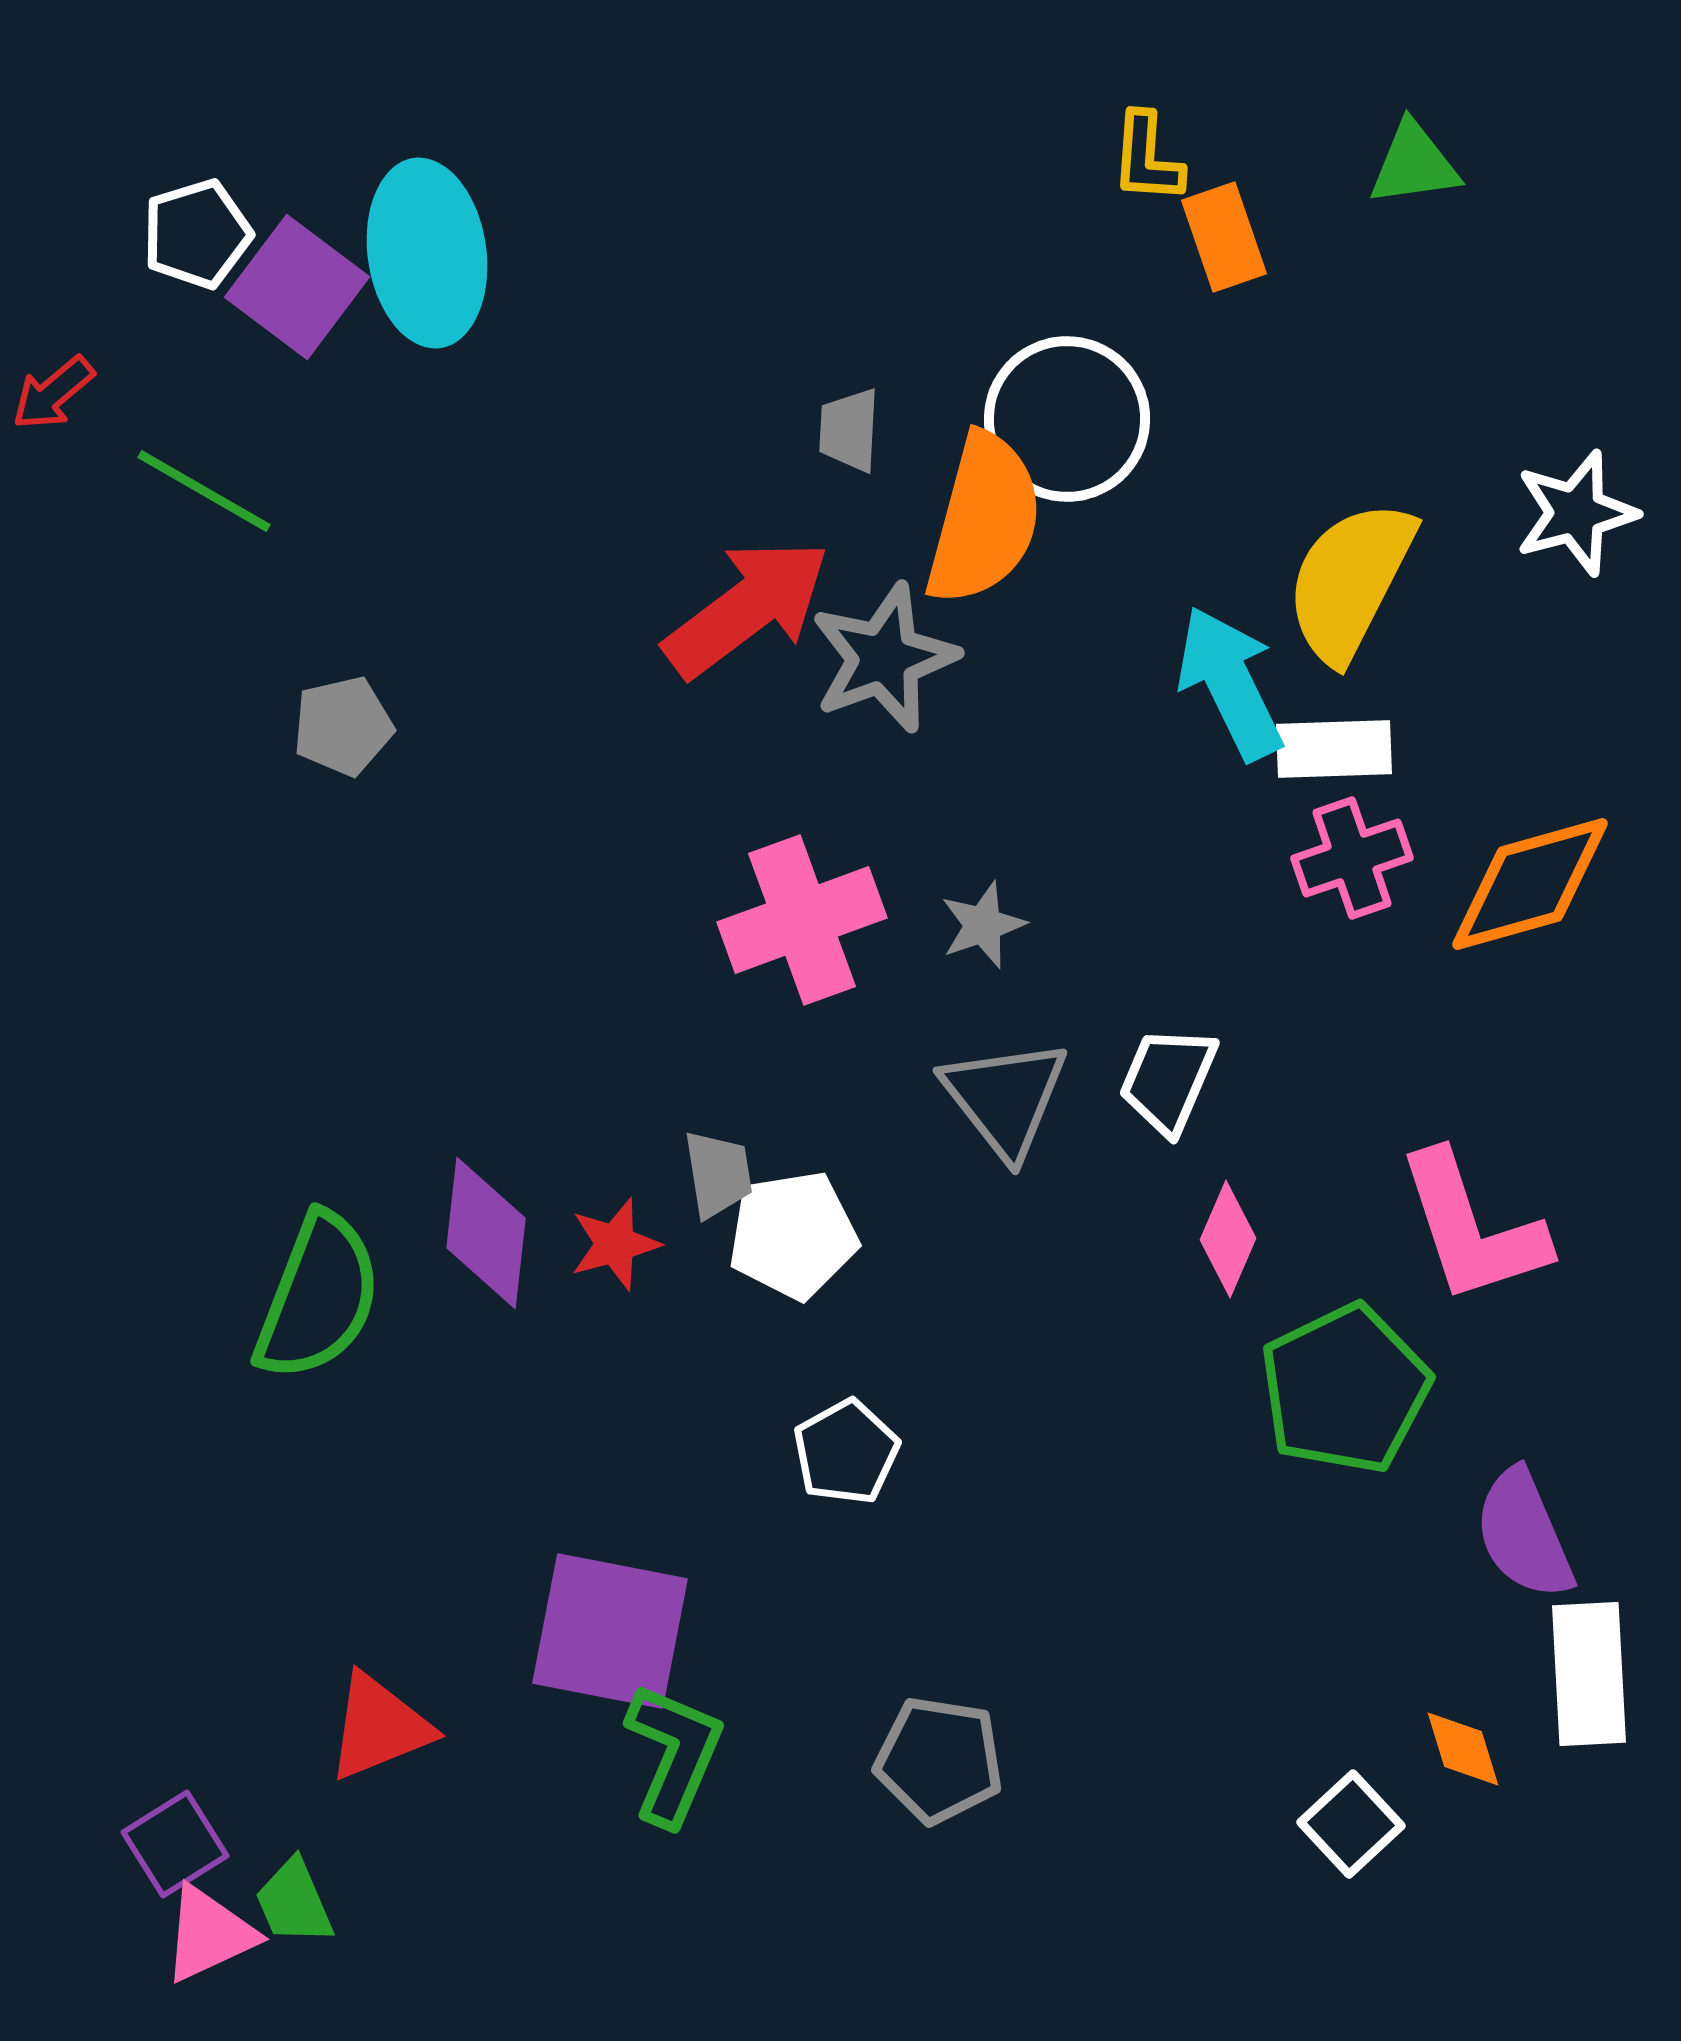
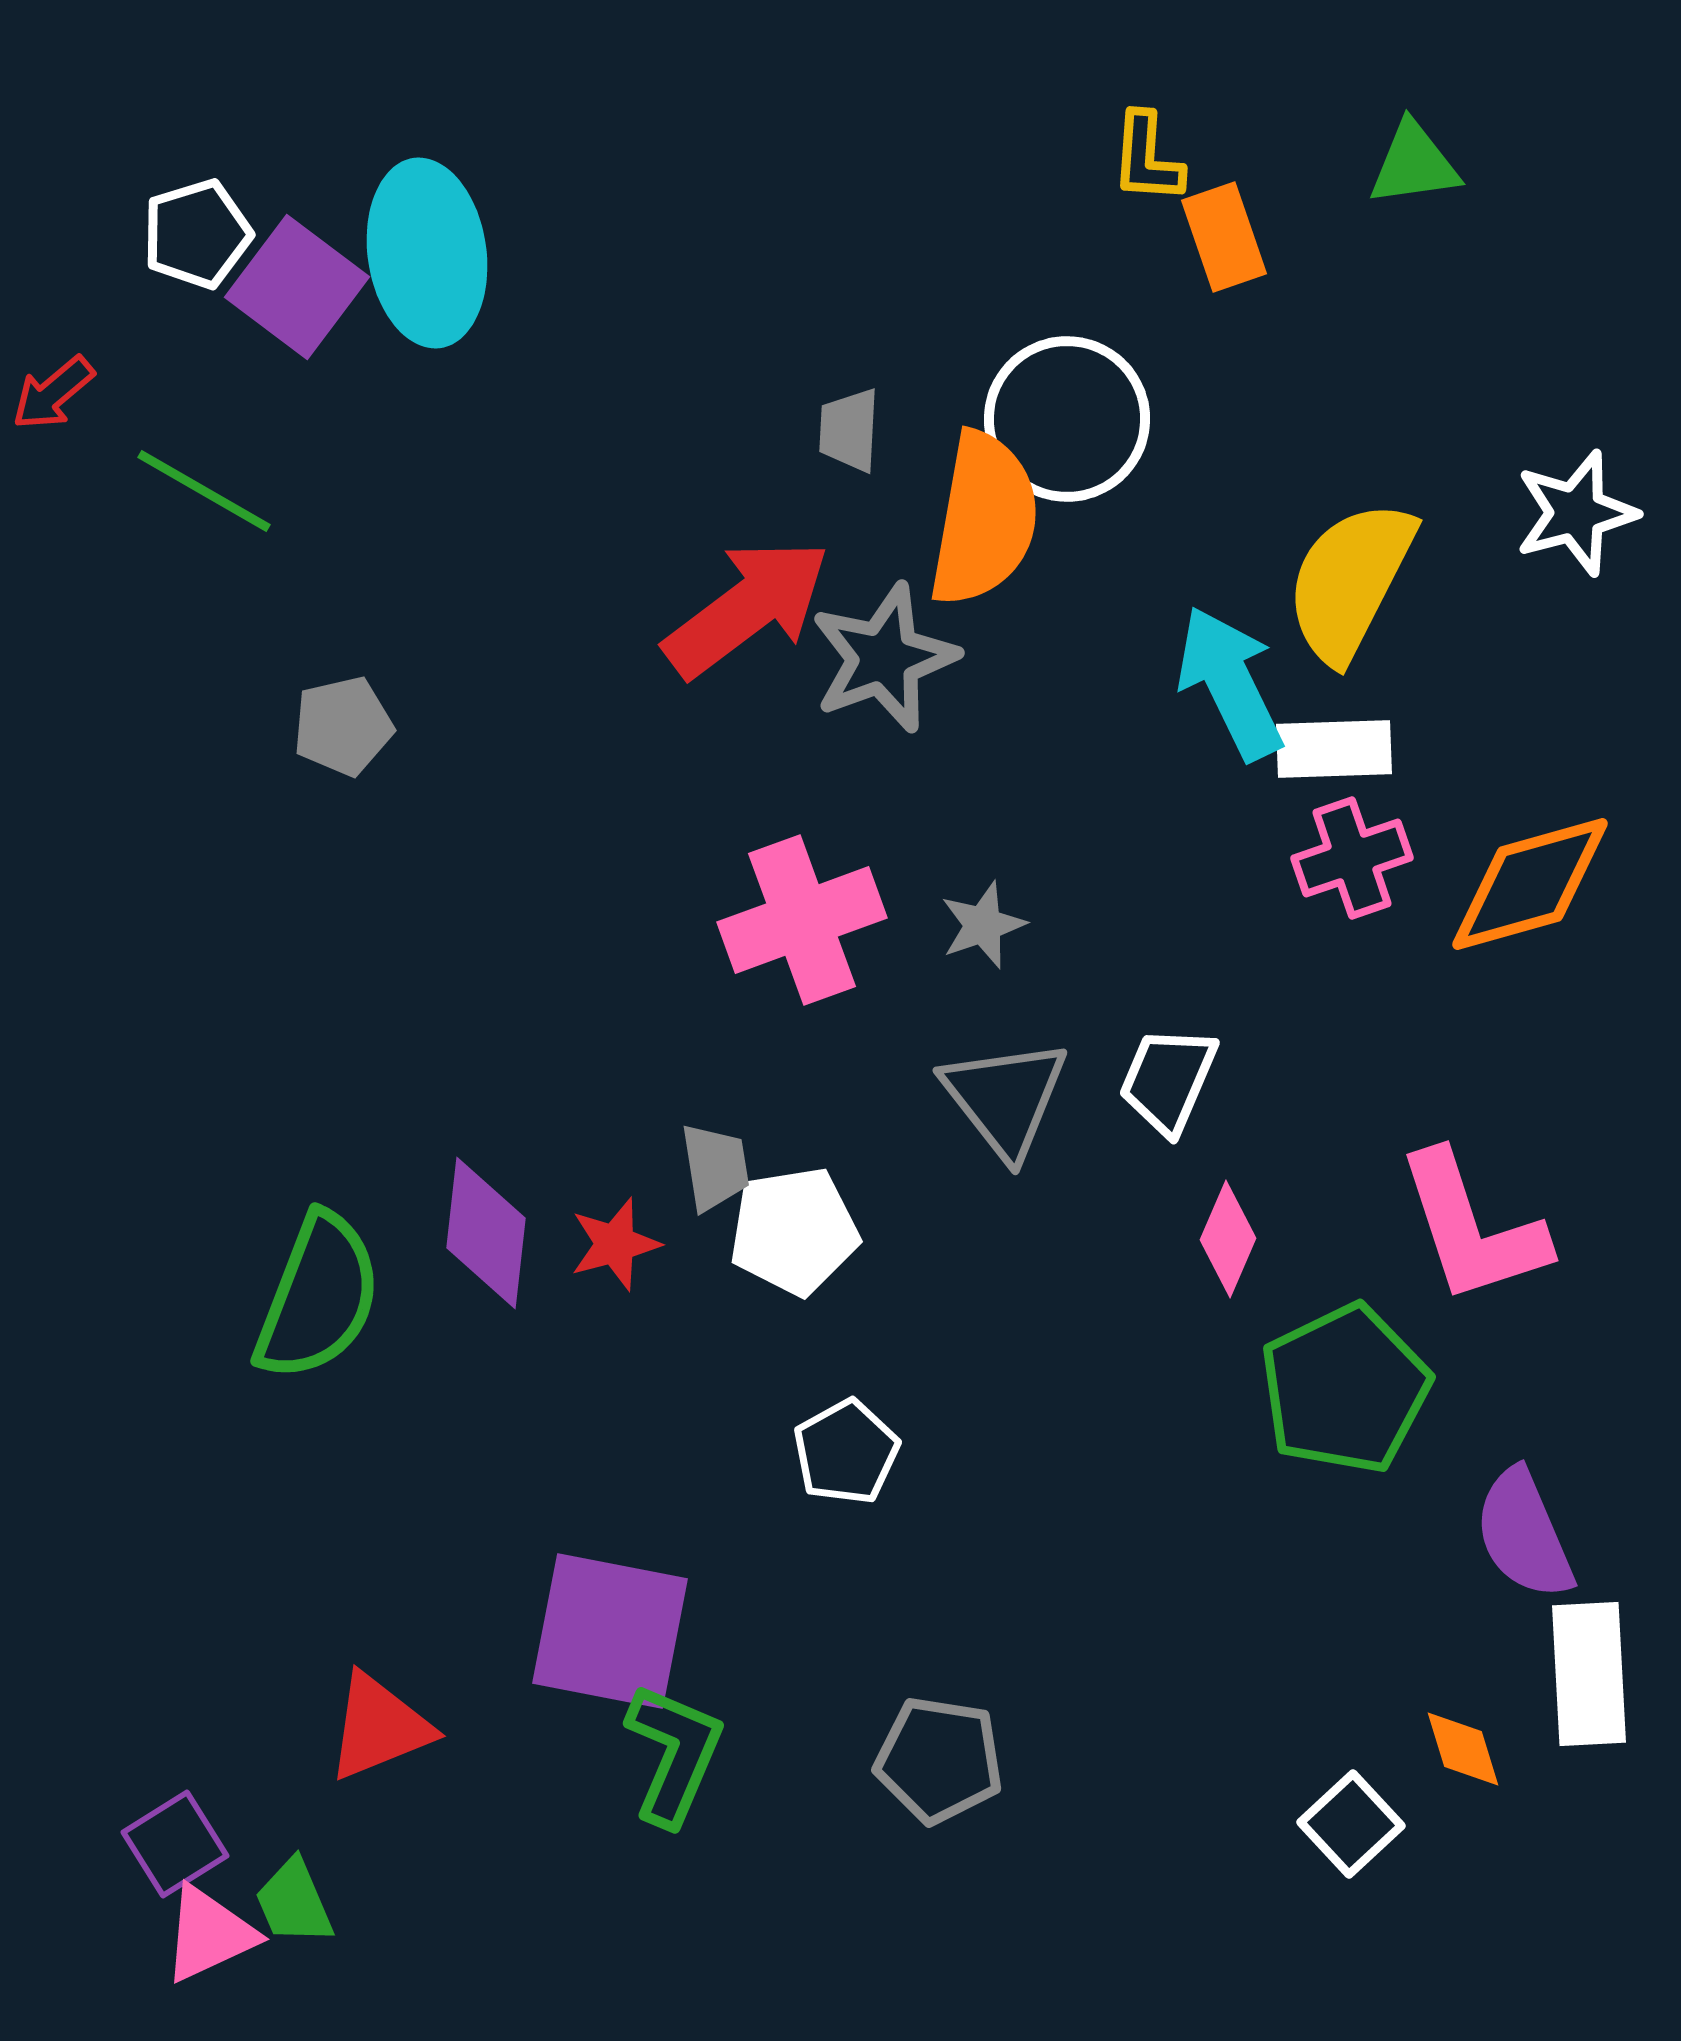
orange semicircle at (984, 519): rotated 5 degrees counterclockwise
gray trapezoid at (718, 1174): moved 3 px left, 7 px up
white pentagon at (793, 1235): moved 1 px right, 4 px up
